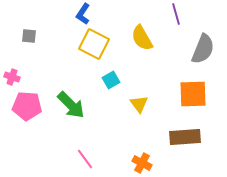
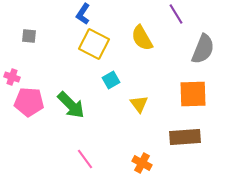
purple line: rotated 15 degrees counterclockwise
pink pentagon: moved 2 px right, 4 px up
